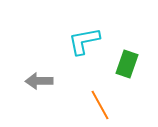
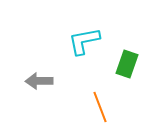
orange line: moved 2 px down; rotated 8 degrees clockwise
